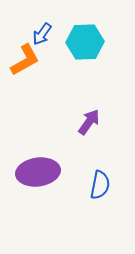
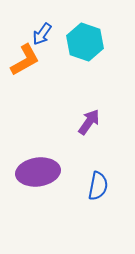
cyan hexagon: rotated 21 degrees clockwise
blue semicircle: moved 2 px left, 1 px down
